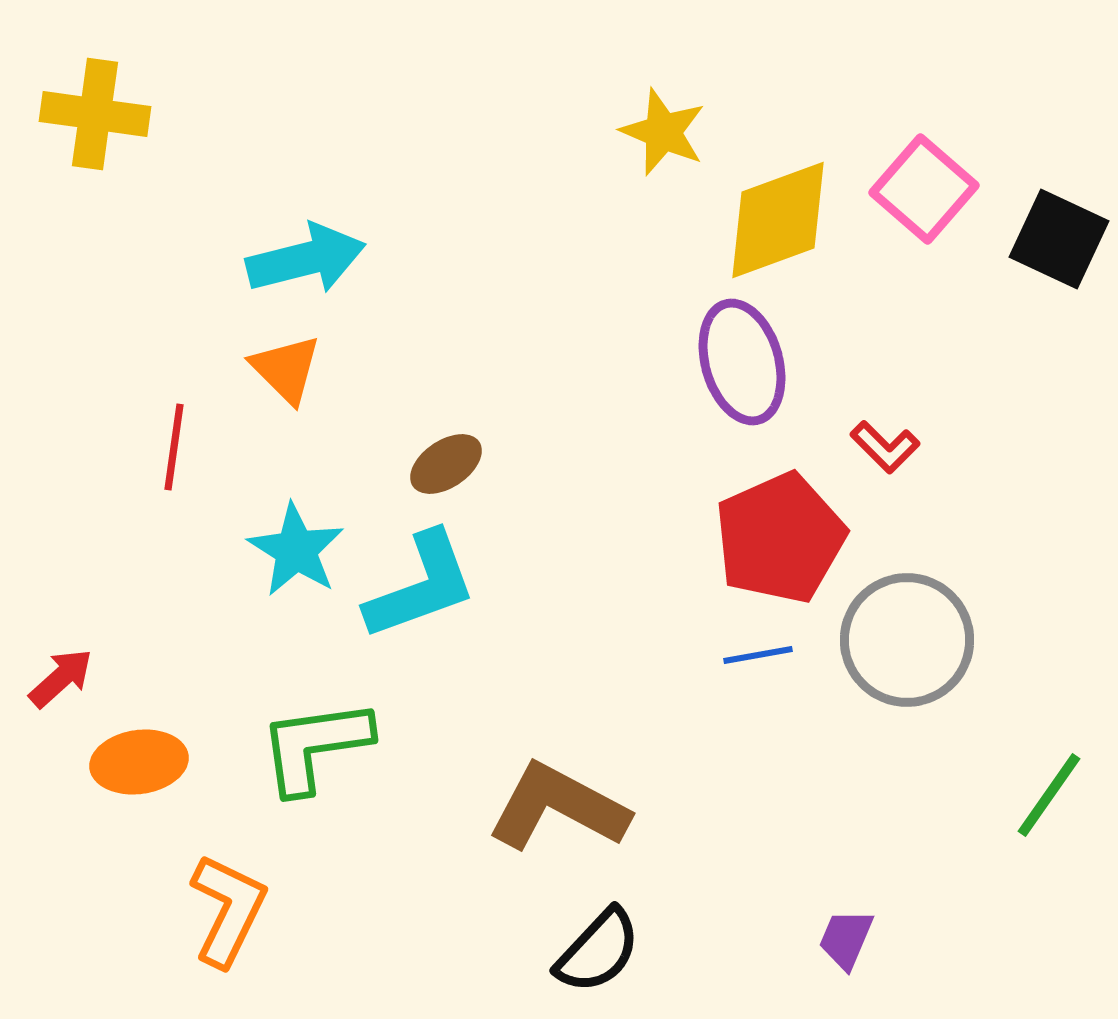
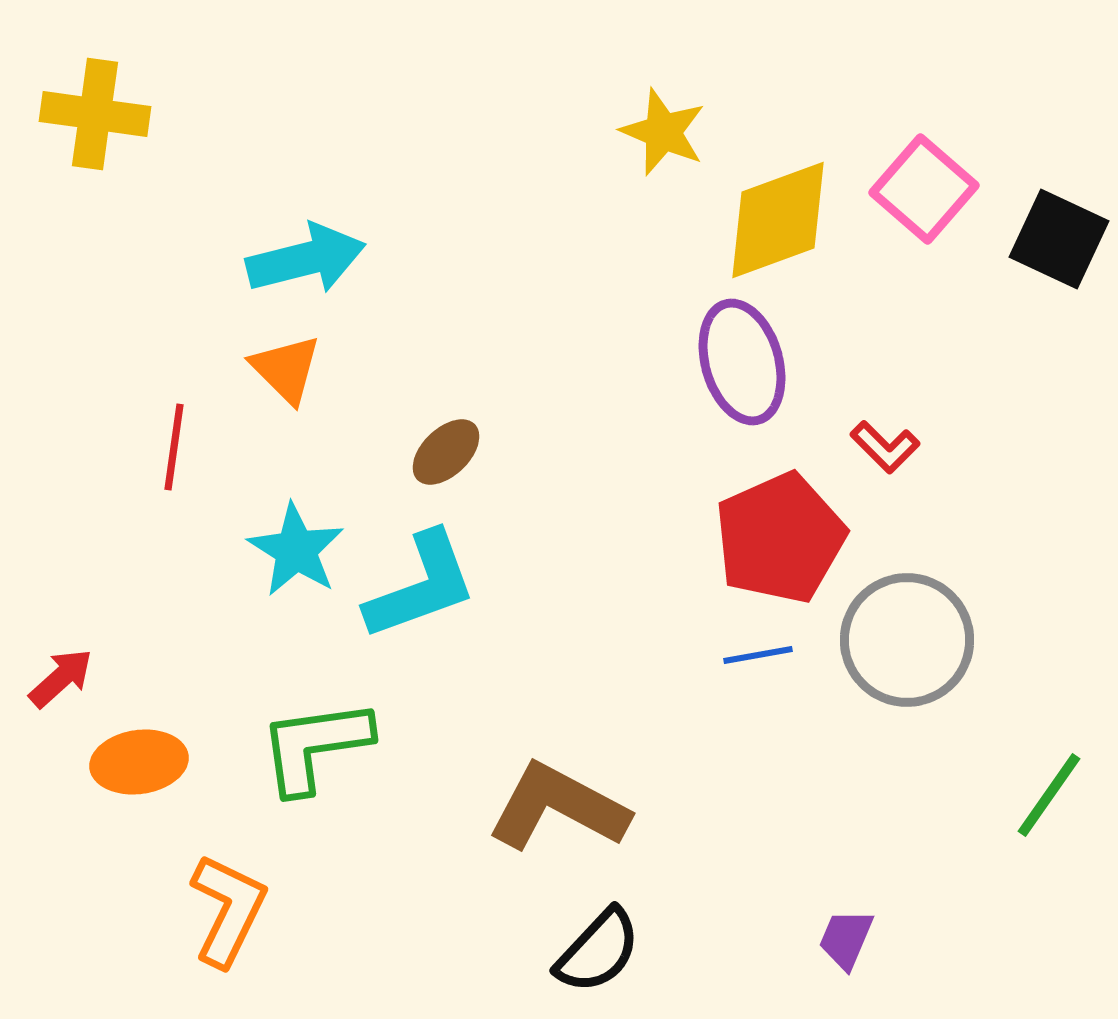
brown ellipse: moved 12 px up; rotated 10 degrees counterclockwise
